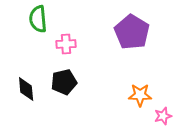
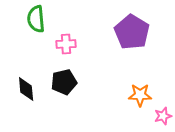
green semicircle: moved 2 px left
